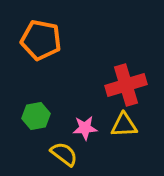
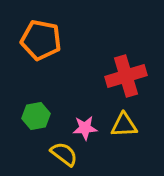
red cross: moved 9 px up
